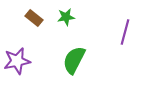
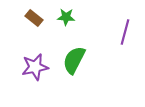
green star: rotated 12 degrees clockwise
purple star: moved 18 px right, 6 px down
